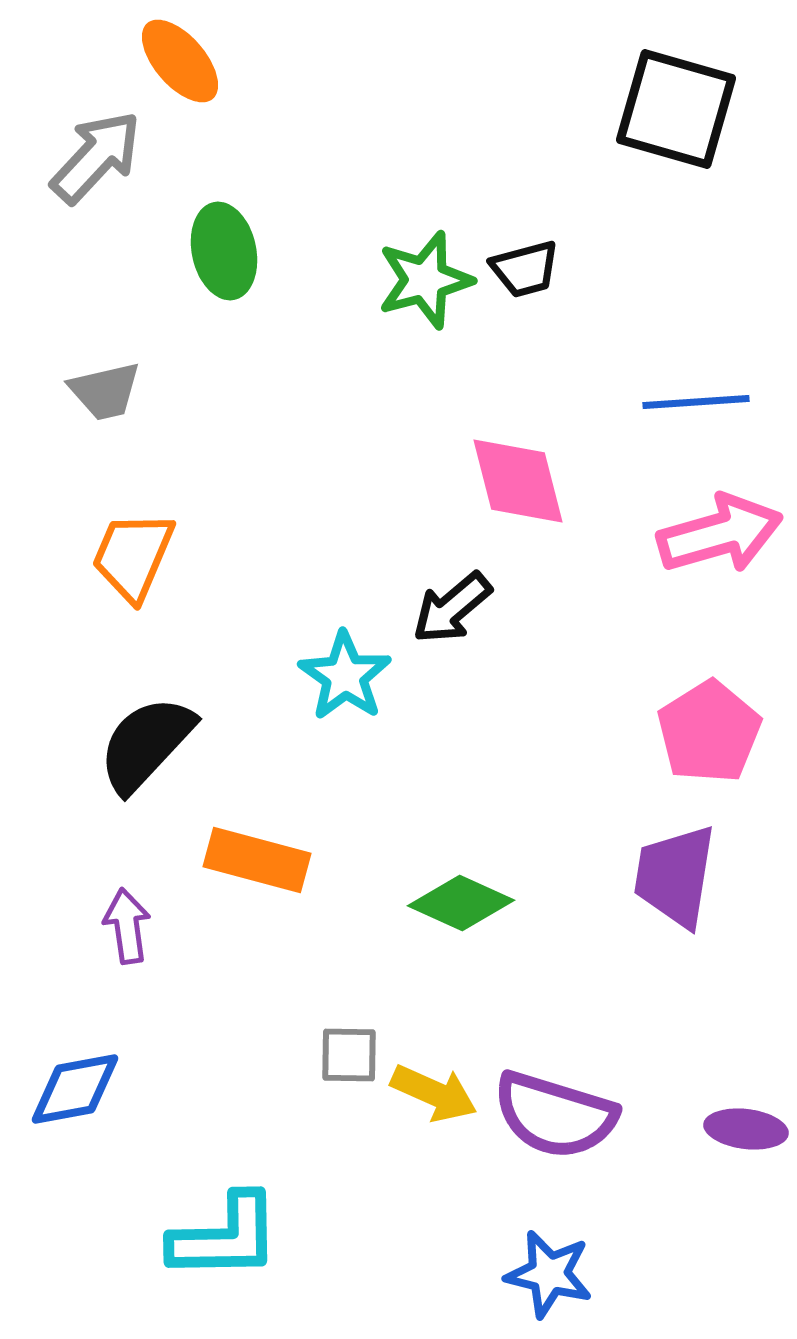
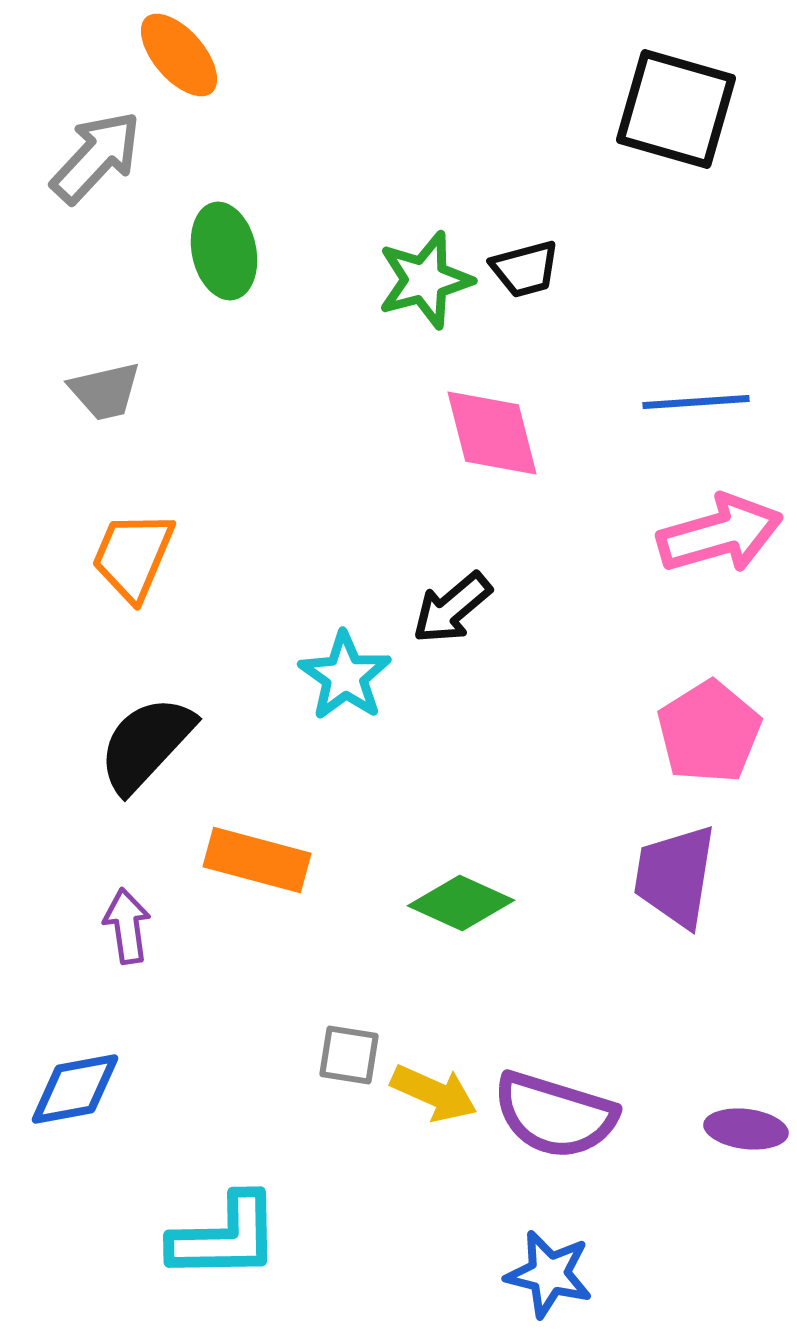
orange ellipse: moved 1 px left, 6 px up
pink diamond: moved 26 px left, 48 px up
gray square: rotated 8 degrees clockwise
